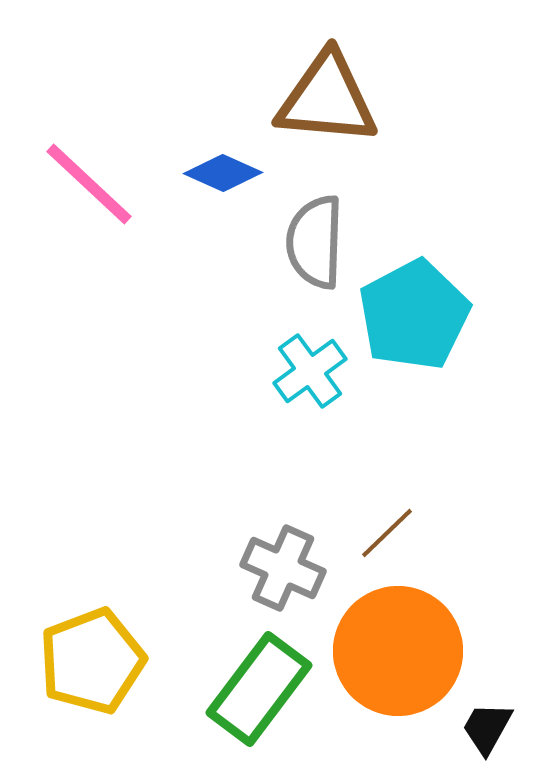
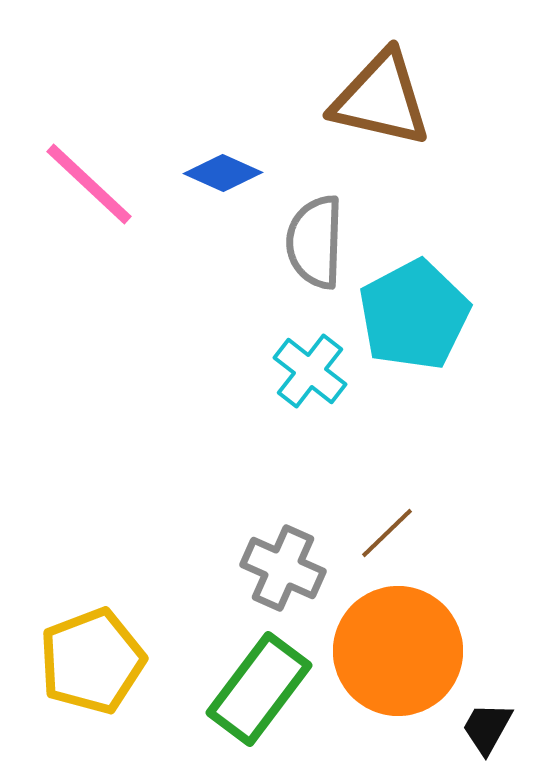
brown triangle: moved 54 px right; rotated 8 degrees clockwise
cyan cross: rotated 16 degrees counterclockwise
